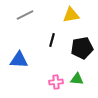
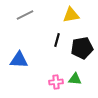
black line: moved 5 px right
green triangle: moved 2 px left
